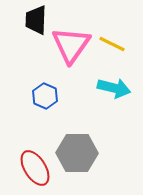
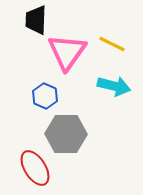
pink triangle: moved 4 px left, 7 px down
cyan arrow: moved 2 px up
gray hexagon: moved 11 px left, 19 px up
